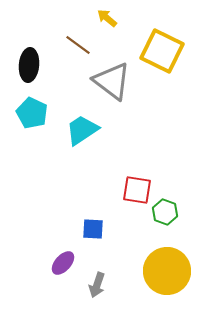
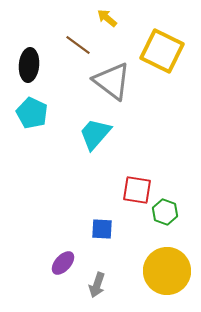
cyan trapezoid: moved 13 px right, 4 px down; rotated 15 degrees counterclockwise
blue square: moved 9 px right
